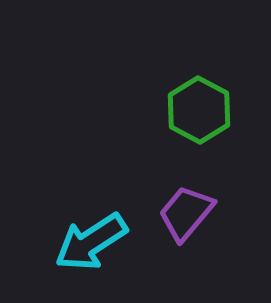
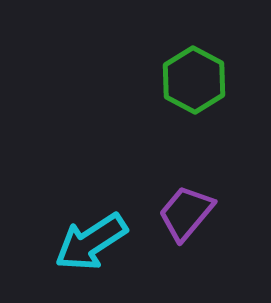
green hexagon: moved 5 px left, 30 px up
